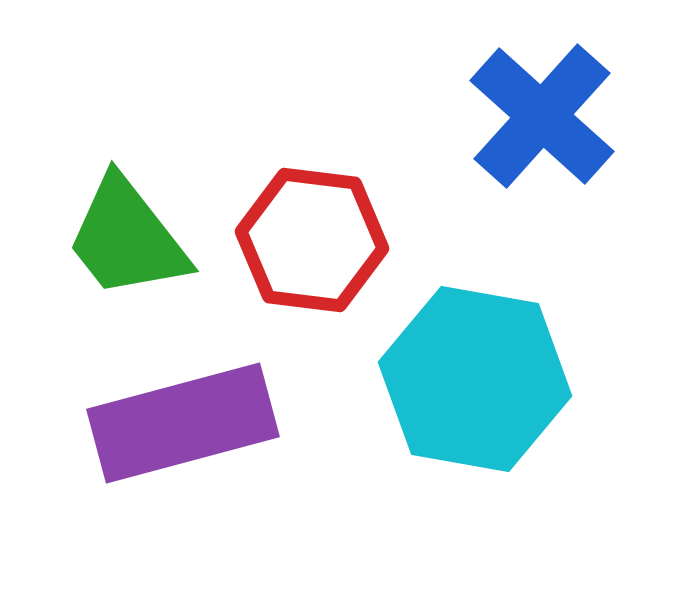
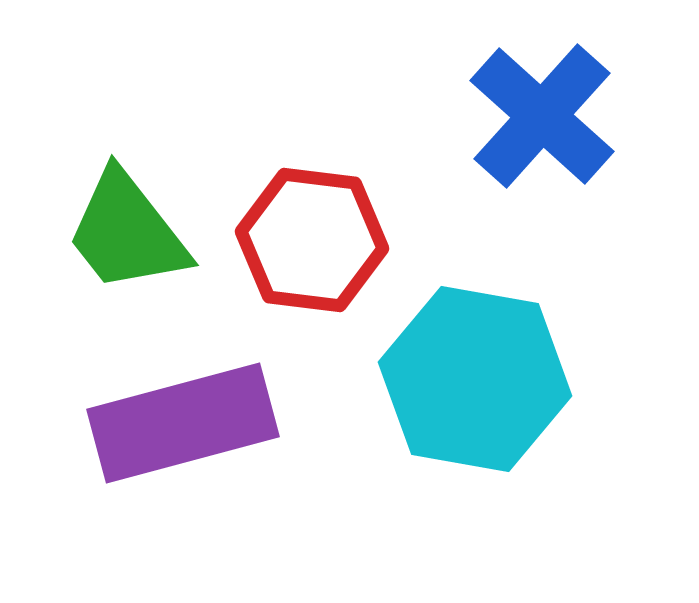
green trapezoid: moved 6 px up
